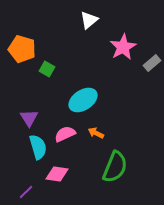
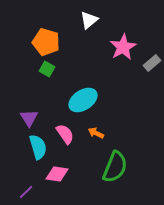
orange pentagon: moved 24 px right, 7 px up
pink semicircle: rotated 80 degrees clockwise
